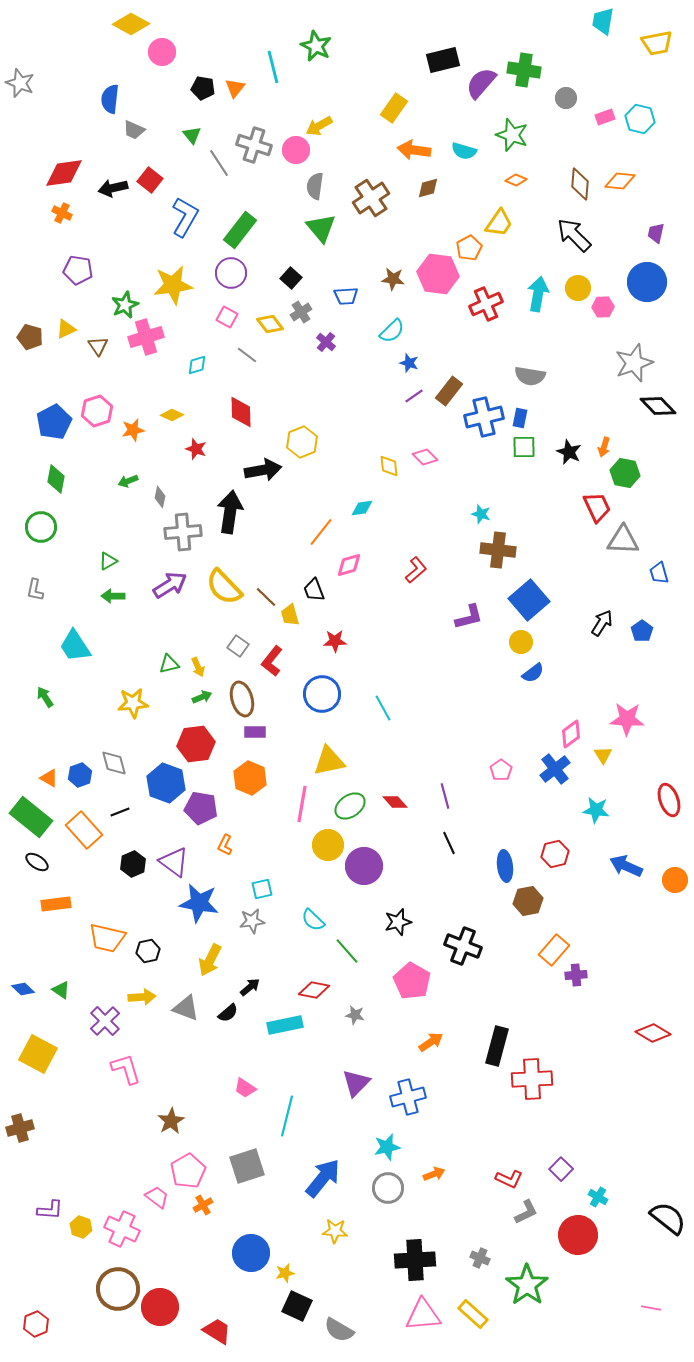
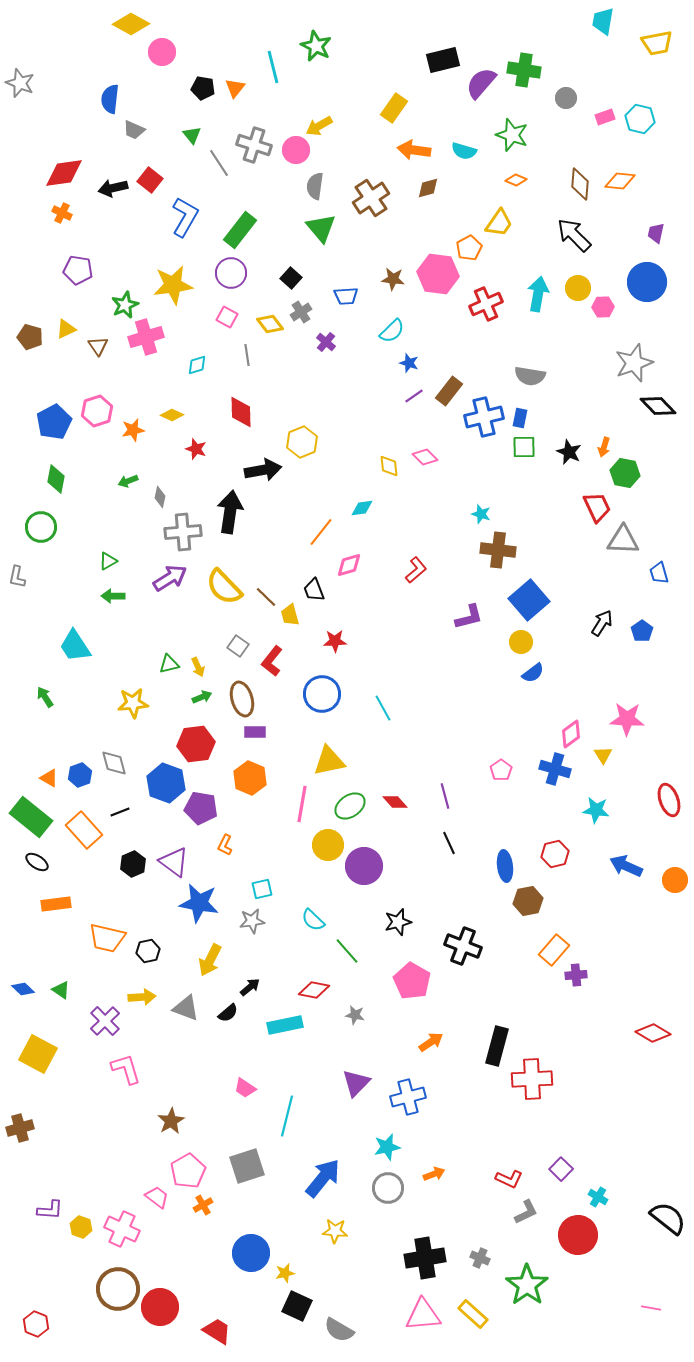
gray line at (247, 355): rotated 45 degrees clockwise
purple arrow at (170, 585): moved 7 px up
gray L-shape at (35, 590): moved 18 px left, 13 px up
blue cross at (555, 769): rotated 36 degrees counterclockwise
black cross at (415, 1260): moved 10 px right, 2 px up; rotated 6 degrees counterclockwise
red hexagon at (36, 1324): rotated 15 degrees counterclockwise
